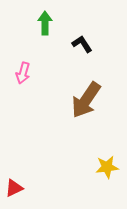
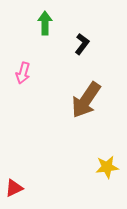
black L-shape: rotated 70 degrees clockwise
